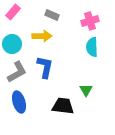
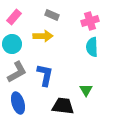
pink rectangle: moved 1 px right, 5 px down
yellow arrow: moved 1 px right
blue L-shape: moved 8 px down
blue ellipse: moved 1 px left, 1 px down
